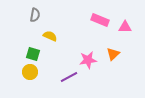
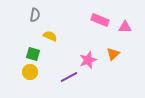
pink star: rotated 12 degrees counterclockwise
